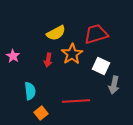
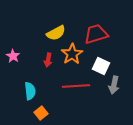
red line: moved 15 px up
